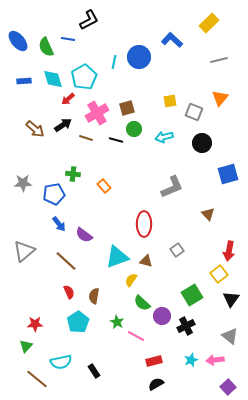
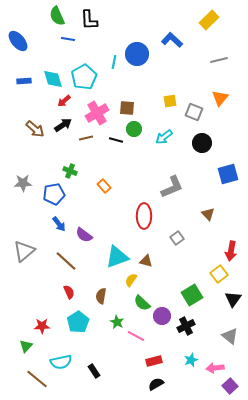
black L-shape at (89, 20): rotated 115 degrees clockwise
yellow rectangle at (209, 23): moved 3 px up
green semicircle at (46, 47): moved 11 px right, 31 px up
blue circle at (139, 57): moved 2 px left, 3 px up
red arrow at (68, 99): moved 4 px left, 2 px down
brown square at (127, 108): rotated 21 degrees clockwise
cyan arrow at (164, 137): rotated 24 degrees counterclockwise
brown line at (86, 138): rotated 32 degrees counterclockwise
green cross at (73, 174): moved 3 px left, 3 px up; rotated 16 degrees clockwise
red ellipse at (144, 224): moved 8 px up
gray square at (177, 250): moved 12 px up
red arrow at (229, 251): moved 2 px right
brown semicircle at (94, 296): moved 7 px right
black triangle at (231, 299): moved 2 px right
red star at (35, 324): moved 7 px right, 2 px down
pink arrow at (215, 360): moved 8 px down
purple square at (228, 387): moved 2 px right, 1 px up
